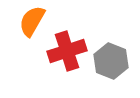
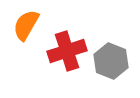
orange semicircle: moved 6 px left, 4 px down
